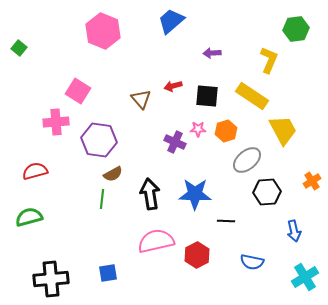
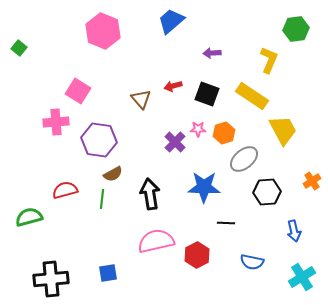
black square: moved 2 px up; rotated 15 degrees clockwise
orange hexagon: moved 2 px left, 2 px down
purple cross: rotated 20 degrees clockwise
gray ellipse: moved 3 px left, 1 px up
red semicircle: moved 30 px right, 19 px down
blue star: moved 9 px right, 7 px up
black line: moved 2 px down
cyan cross: moved 3 px left
